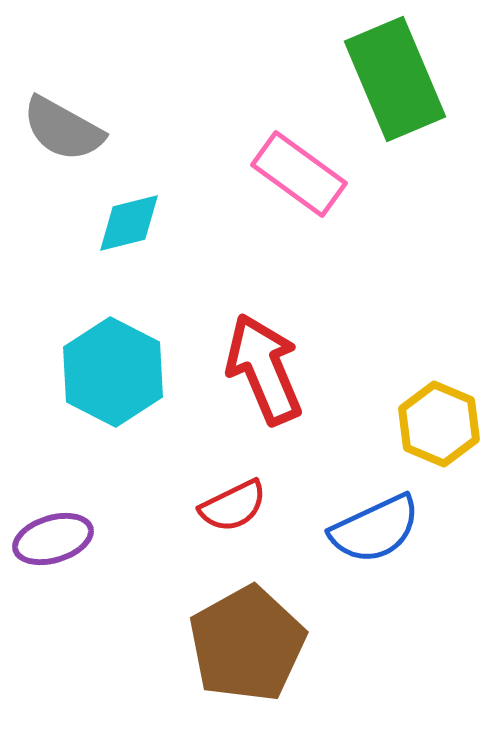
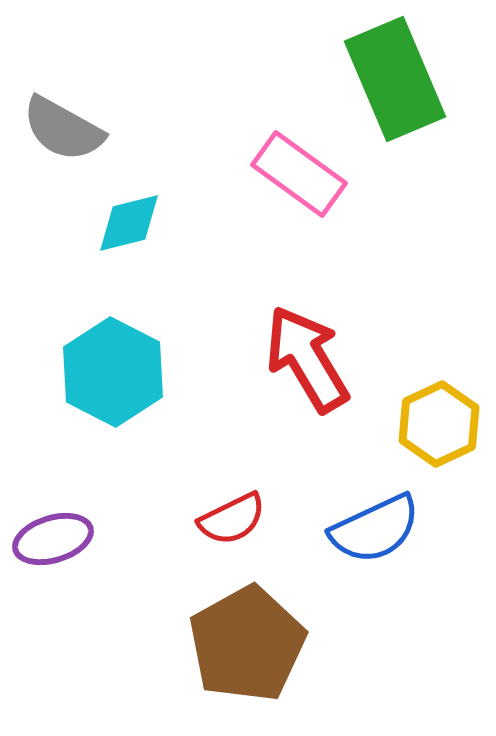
red arrow: moved 43 px right, 10 px up; rotated 8 degrees counterclockwise
yellow hexagon: rotated 12 degrees clockwise
red semicircle: moved 1 px left, 13 px down
